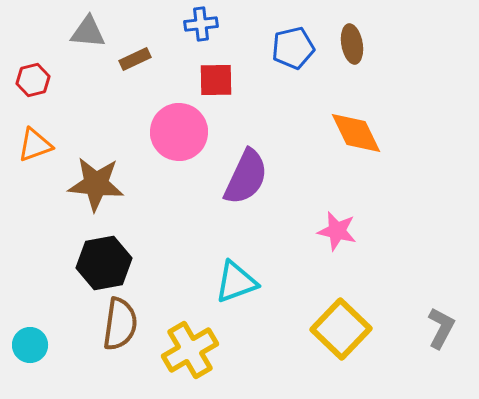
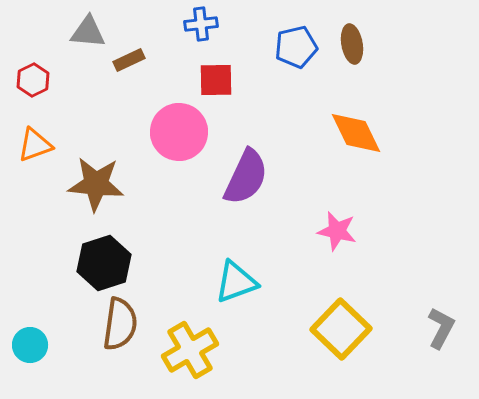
blue pentagon: moved 3 px right, 1 px up
brown rectangle: moved 6 px left, 1 px down
red hexagon: rotated 12 degrees counterclockwise
black hexagon: rotated 8 degrees counterclockwise
